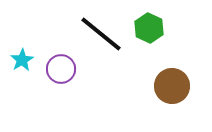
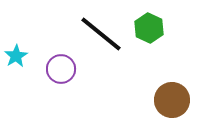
cyan star: moved 6 px left, 4 px up
brown circle: moved 14 px down
